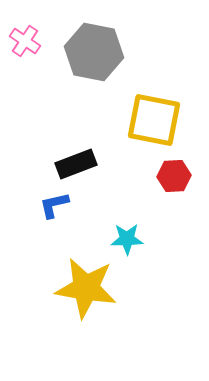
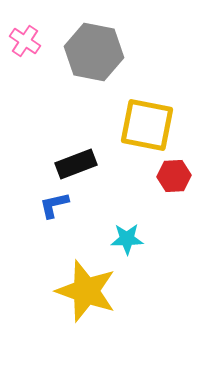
yellow square: moved 7 px left, 5 px down
yellow star: moved 3 px down; rotated 10 degrees clockwise
